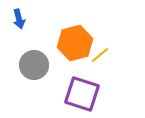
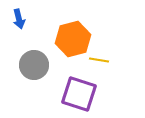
orange hexagon: moved 2 px left, 4 px up
yellow line: moved 1 px left, 5 px down; rotated 48 degrees clockwise
purple square: moved 3 px left
